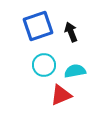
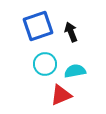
cyan circle: moved 1 px right, 1 px up
